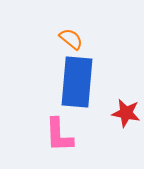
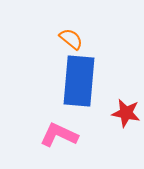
blue rectangle: moved 2 px right, 1 px up
pink L-shape: rotated 117 degrees clockwise
